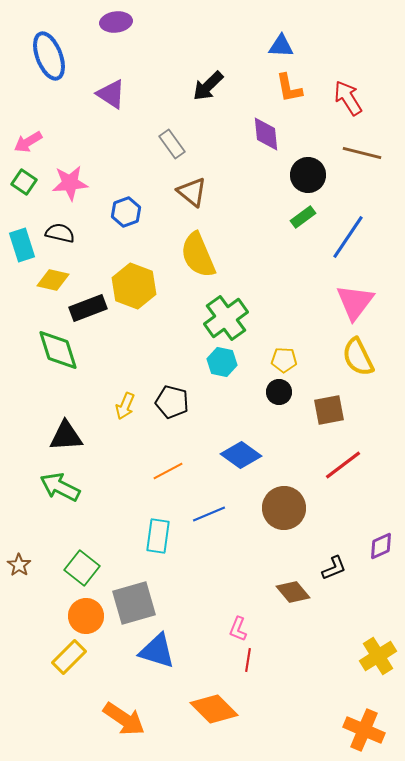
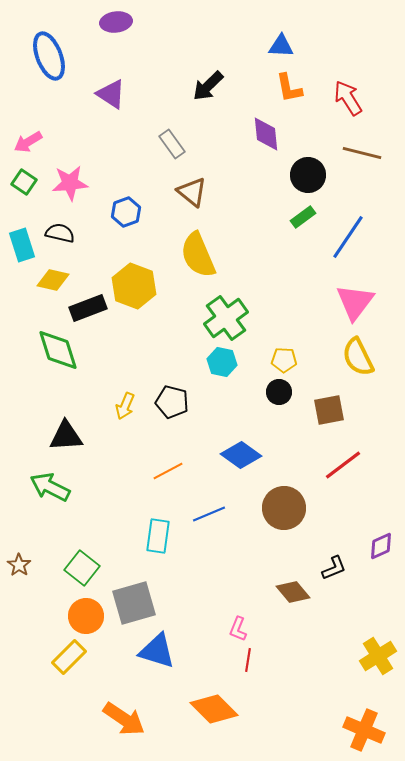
green arrow at (60, 487): moved 10 px left
